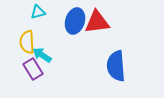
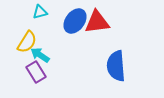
cyan triangle: moved 2 px right
blue ellipse: rotated 20 degrees clockwise
yellow semicircle: rotated 145 degrees counterclockwise
cyan arrow: moved 2 px left
purple rectangle: moved 3 px right, 3 px down
